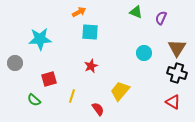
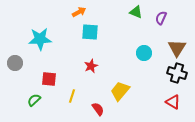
red square: rotated 21 degrees clockwise
green semicircle: rotated 96 degrees clockwise
